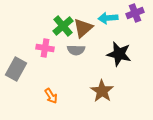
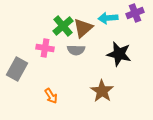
gray rectangle: moved 1 px right
